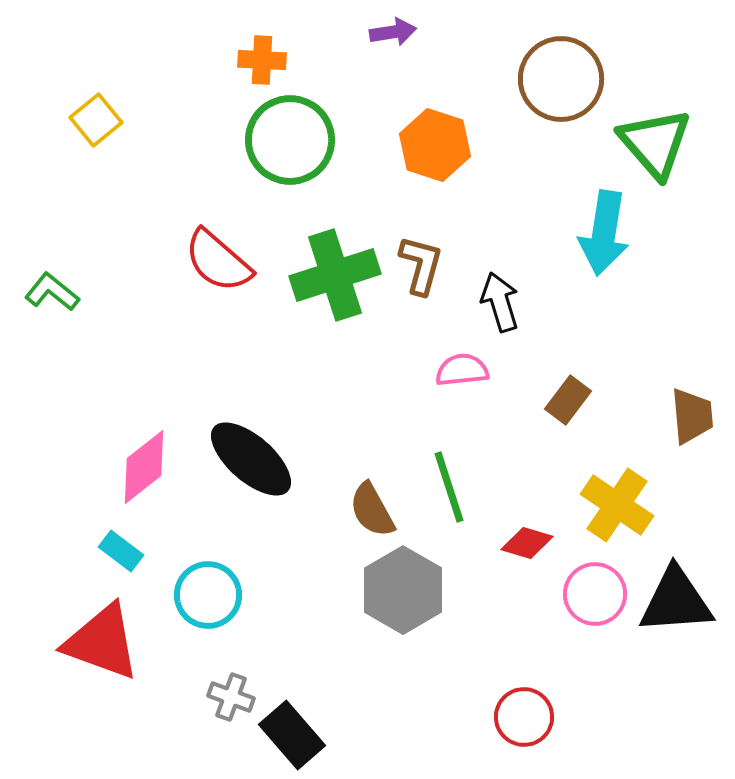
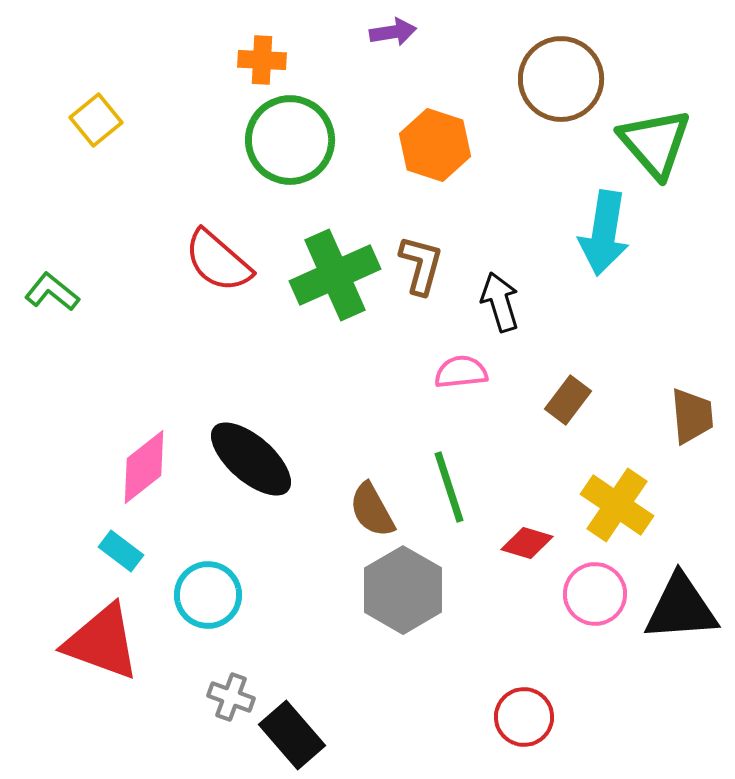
green cross: rotated 6 degrees counterclockwise
pink semicircle: moved 1 px left, 2 px down
black triangle: moved 5 px right, 7 px down
